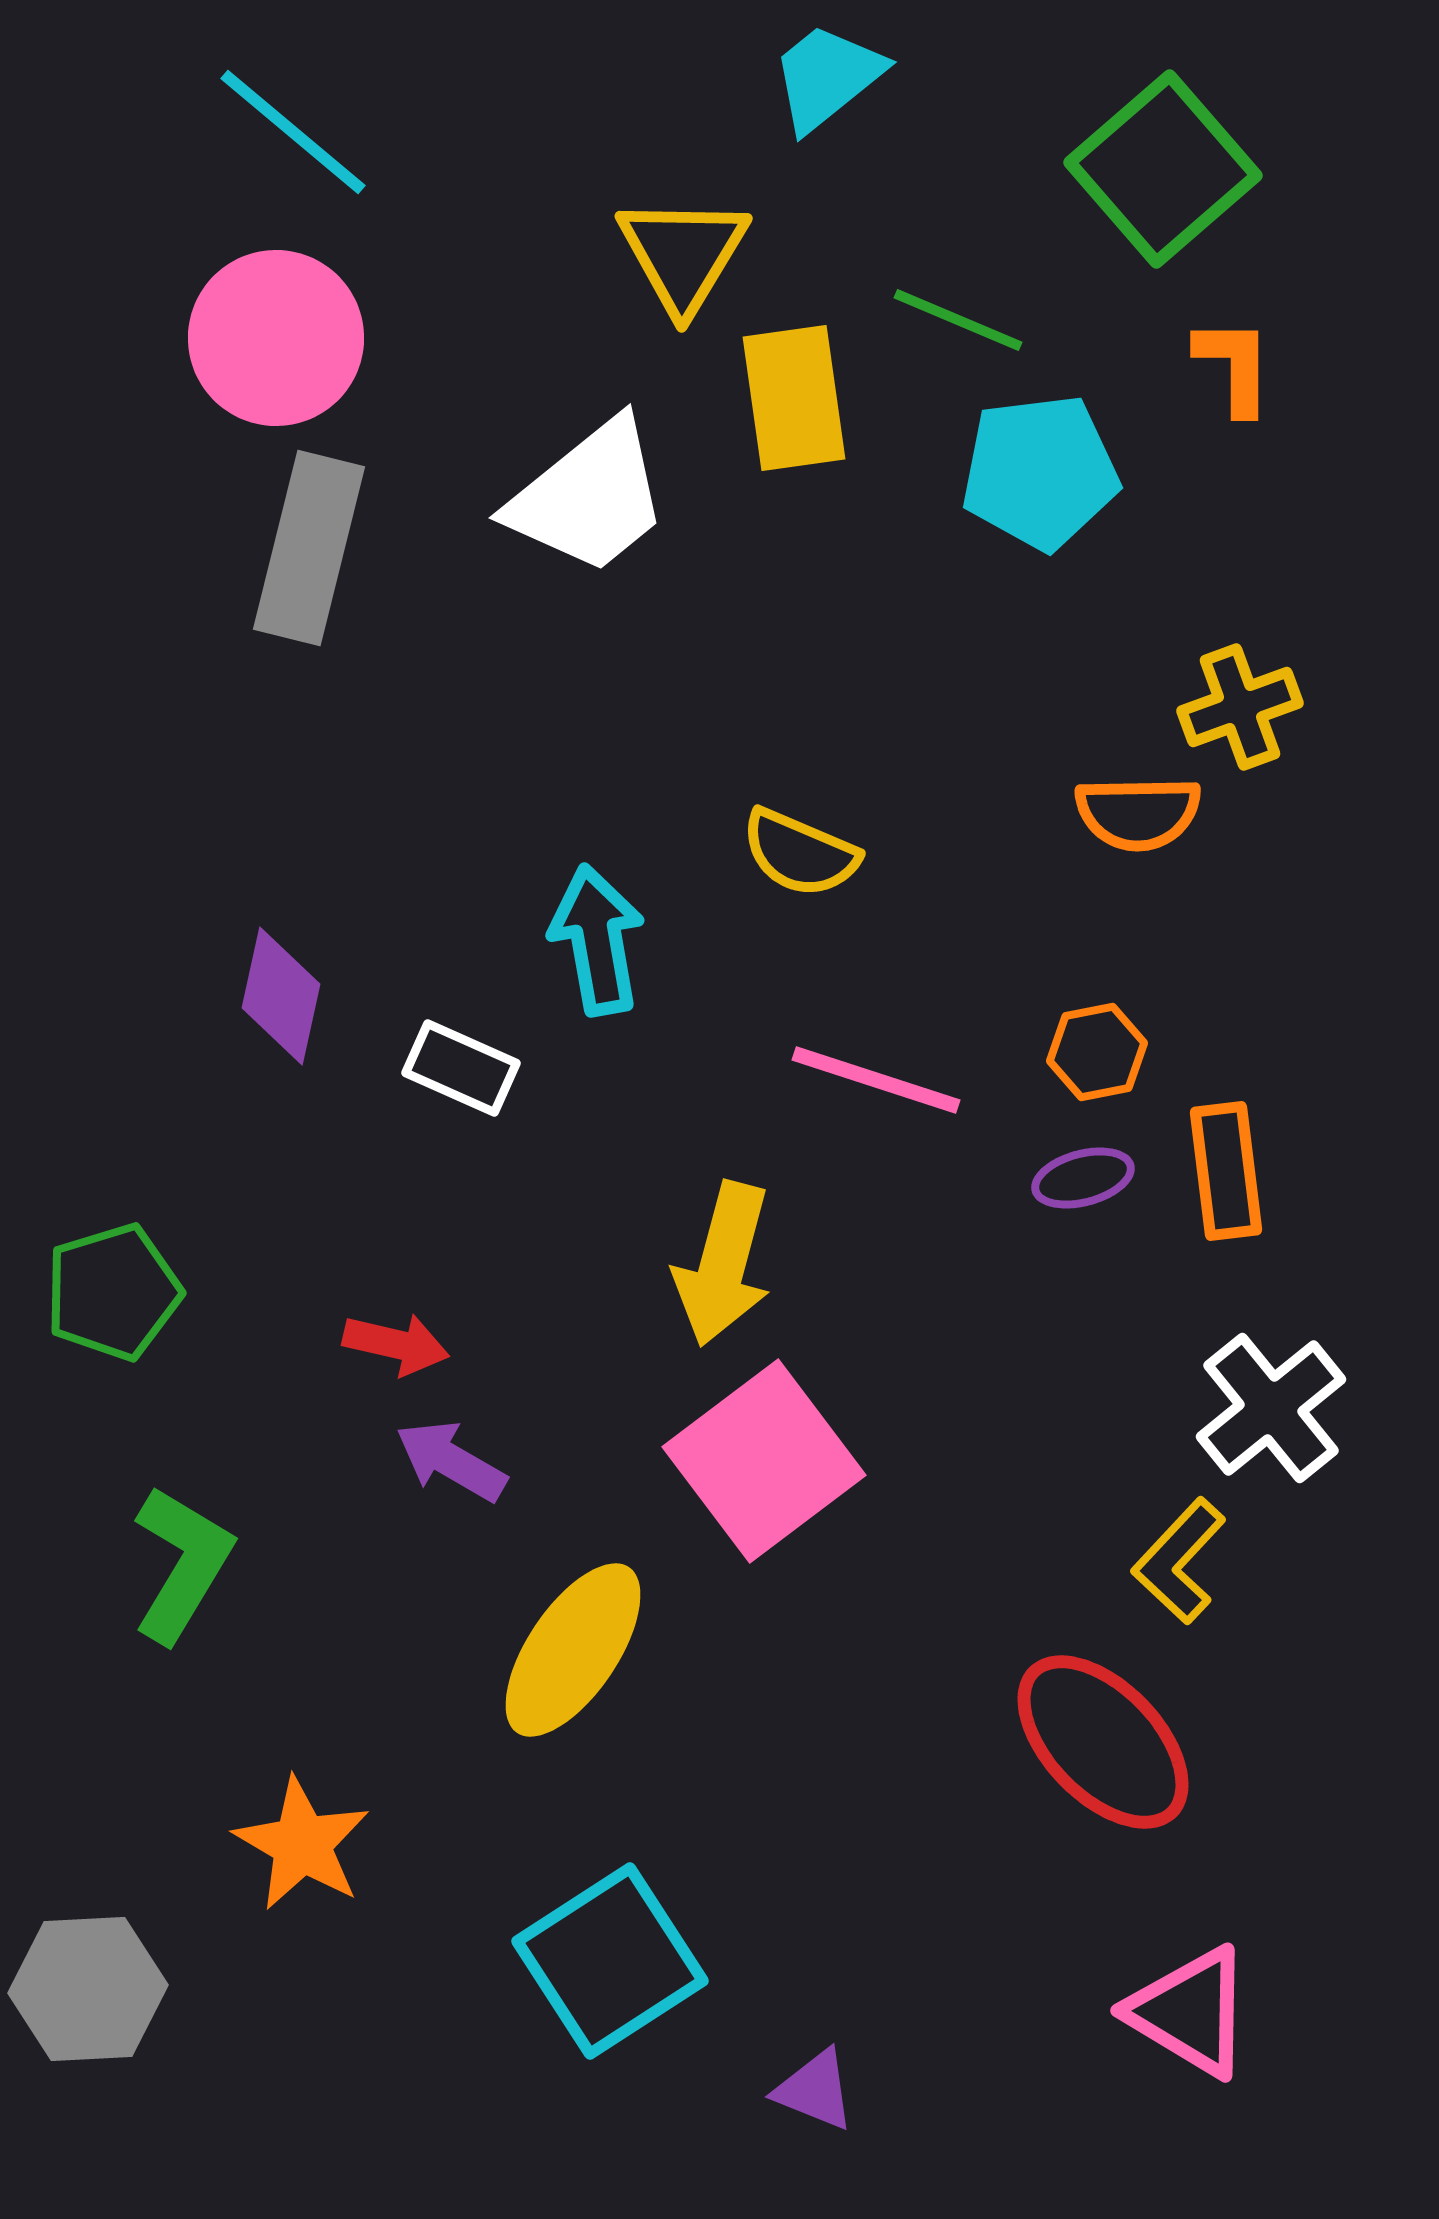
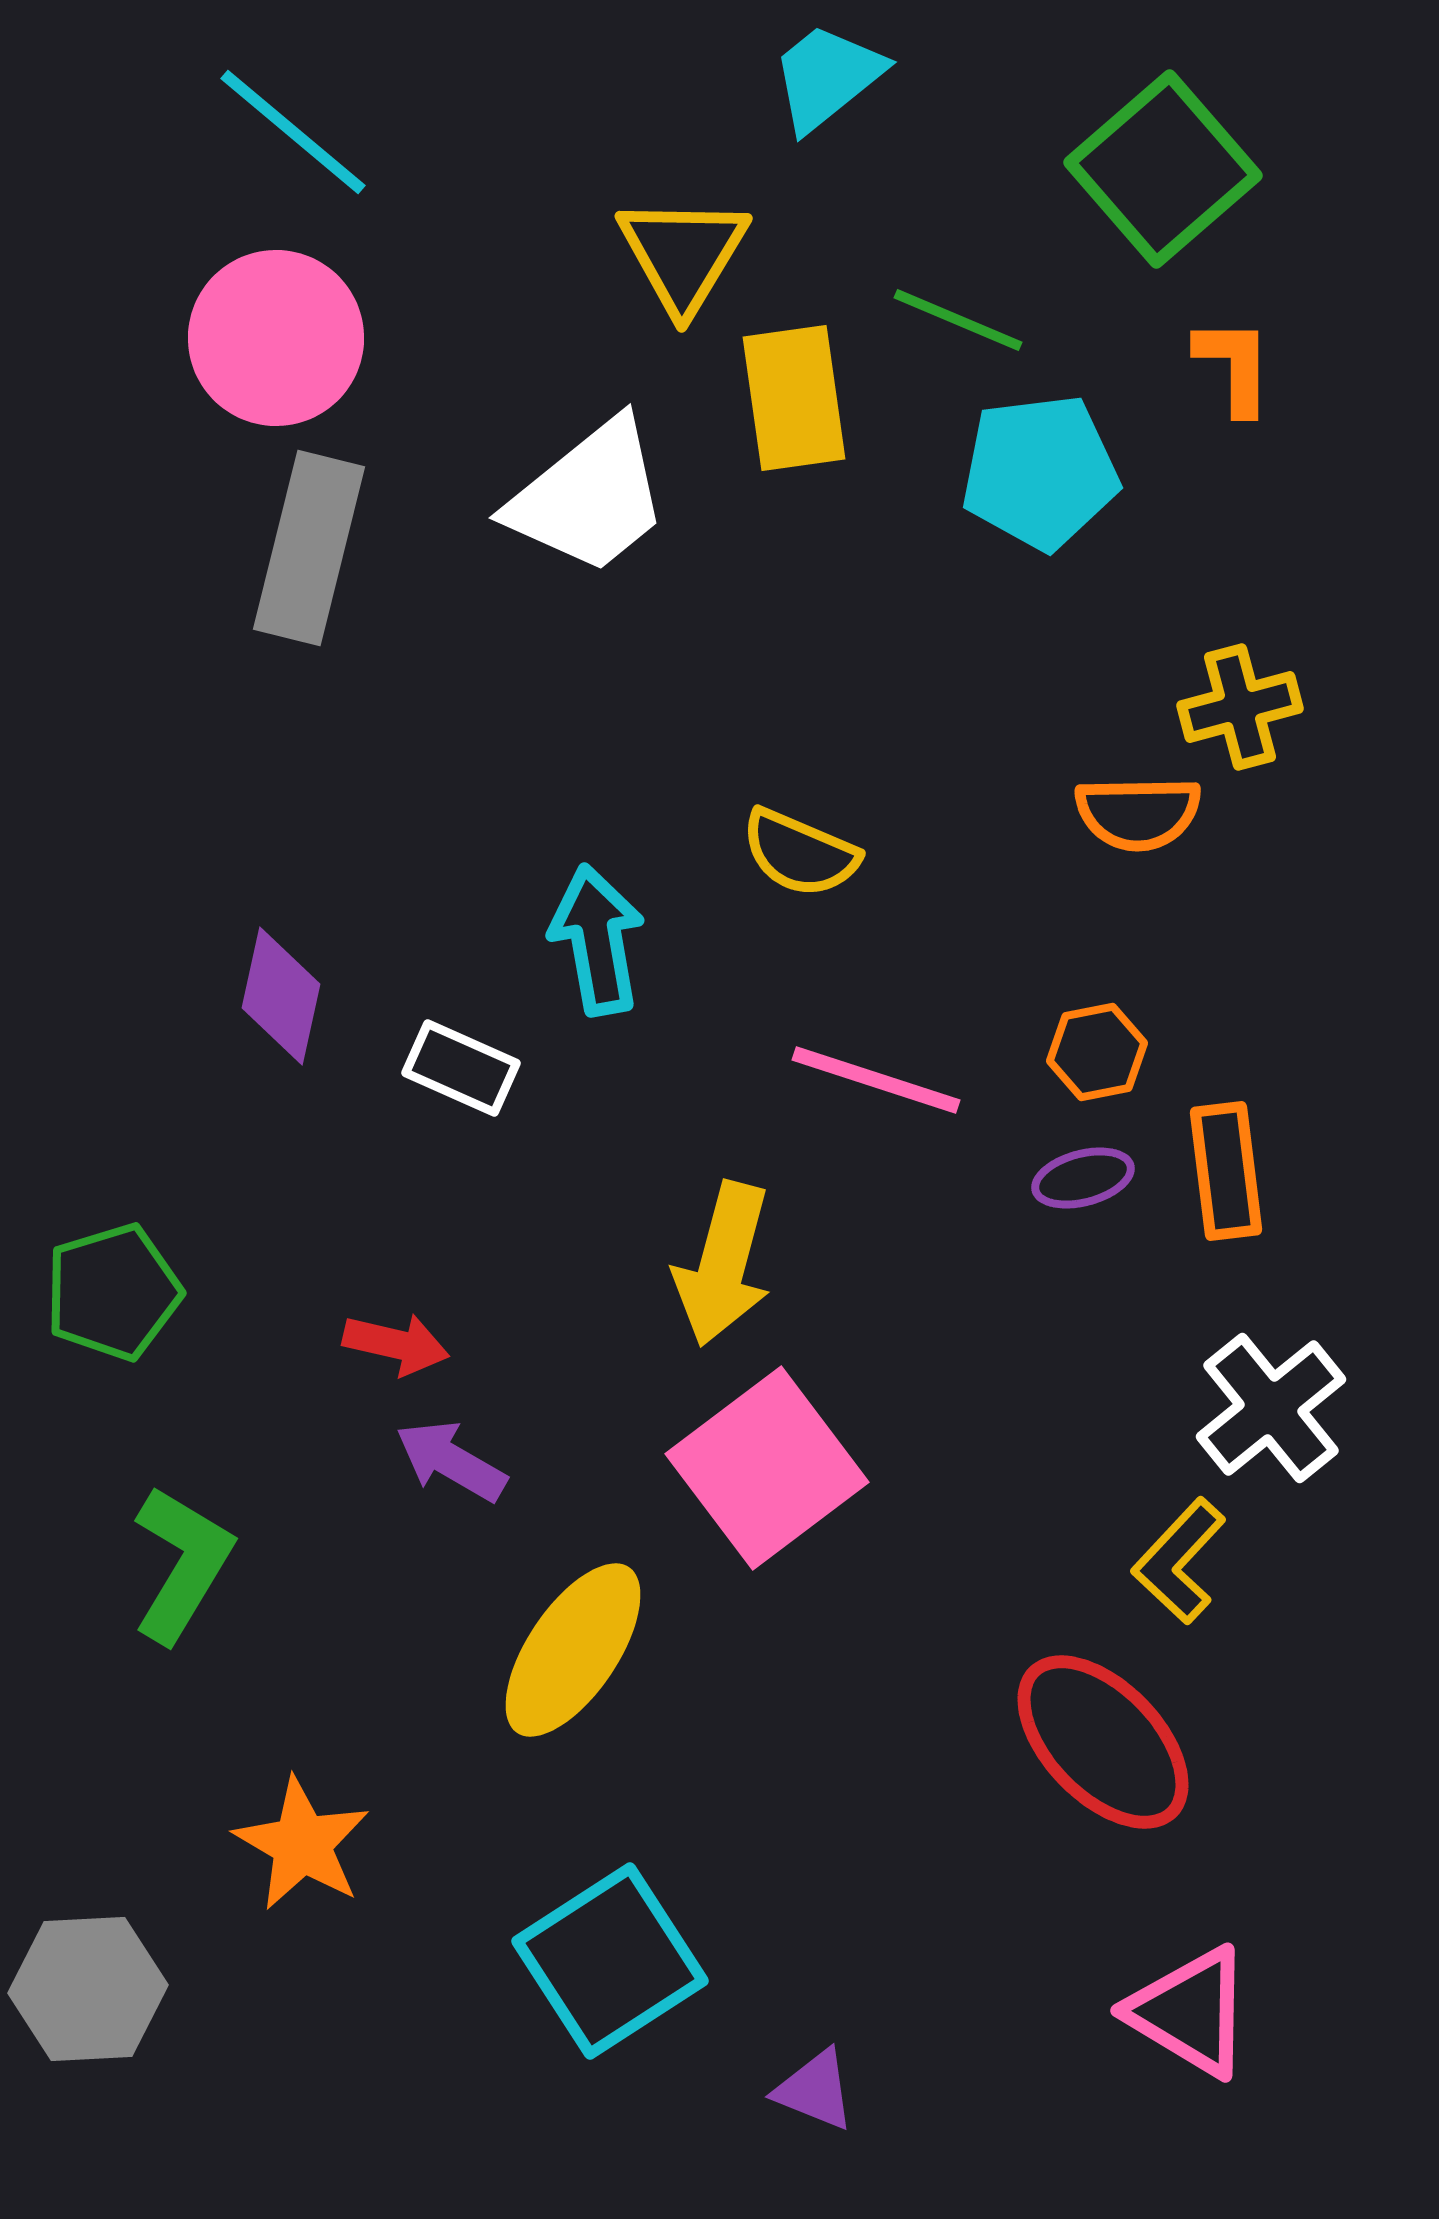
yellow cross: rotated 5 degrees clockwise
pink square: moved 3 px right, 7 px down
